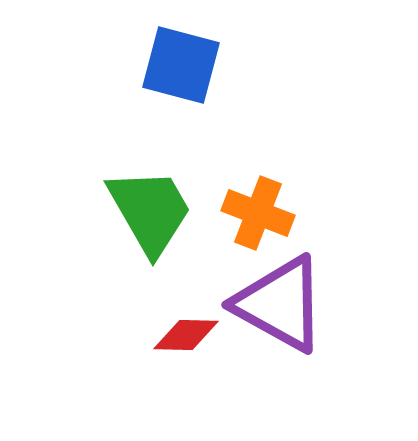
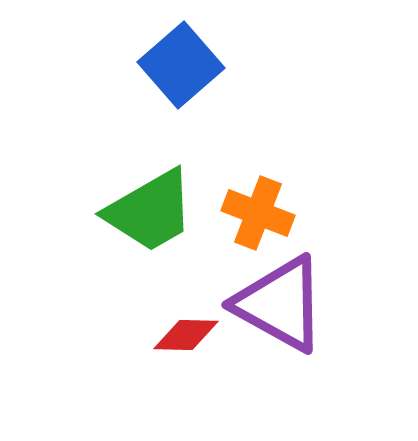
blue square: rotated 34 degrees clockwise
green trapezoid: rotated 90 degrees clockwise
